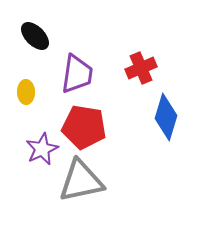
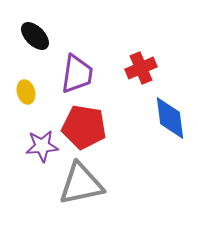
yellow ellipse: rotated 15 degrees counterclockwise
blue diamond: moved 4 px right, 1 px down; rotated 24 degrees counterclockwise
purple star: moved 3 px up; rotated 20 degrees clockwise
gray triangle: moved 3 px down
